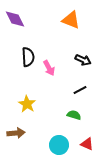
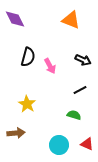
black semicircle: rotated 18 degrees clockwise
pink arrow: moved 1 px right, 2 px up
